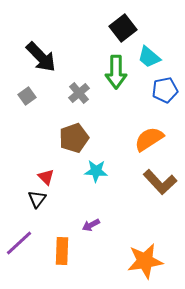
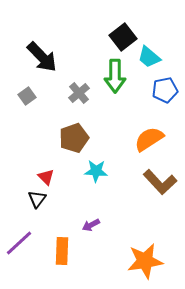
black square: moved 9 px down
black arrow: moved 1 px right
green arrow: moved 1 px left, 4 px down
